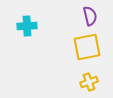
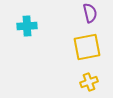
purple semicircle: moved 3 px up
